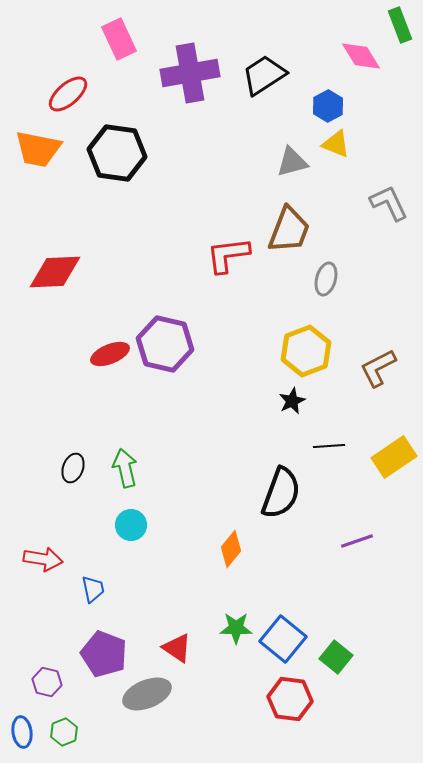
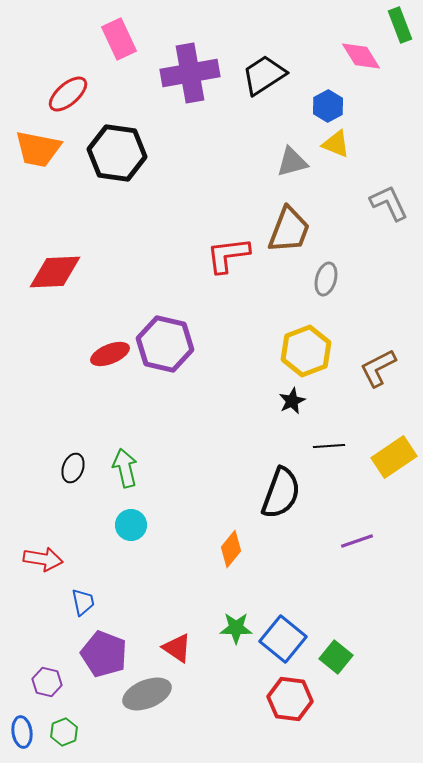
blue trapezoid at (93, 589): moved 10 px left, 13 px down
